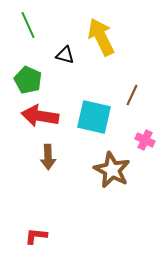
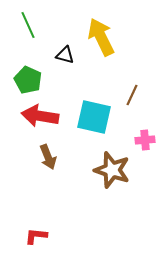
pink cross: rotated 30 degrees counterclockwise
brown arrow: rotated 20 degrees counterclockwise
brown star: rotated 9 degrees counterclockwise
